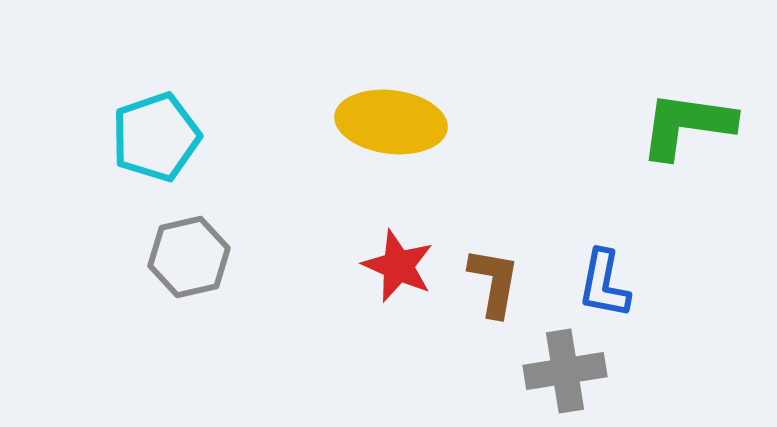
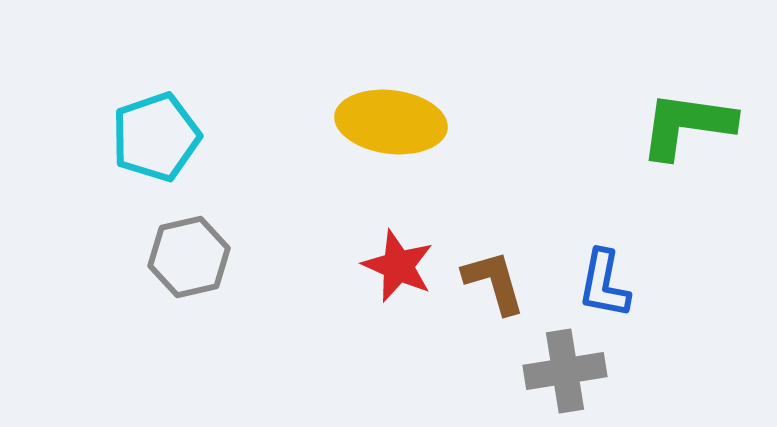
brown L-shape: rotated 26 degrees counterclockwise
